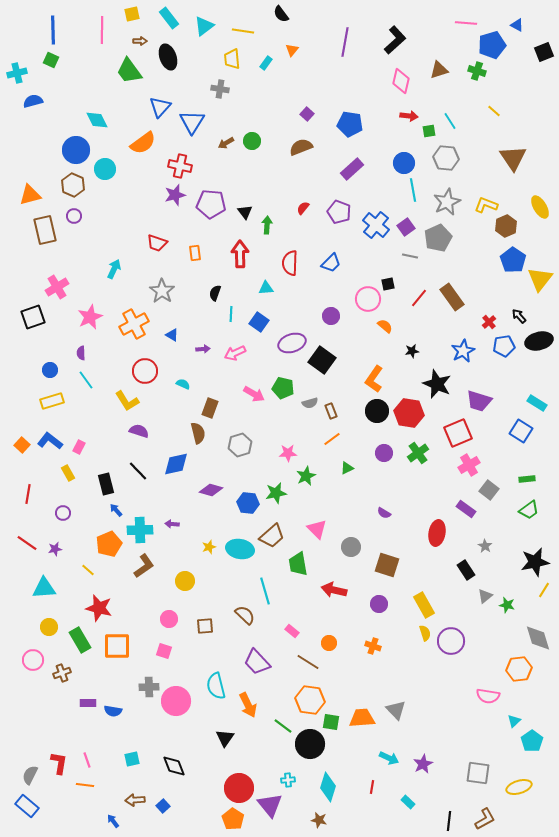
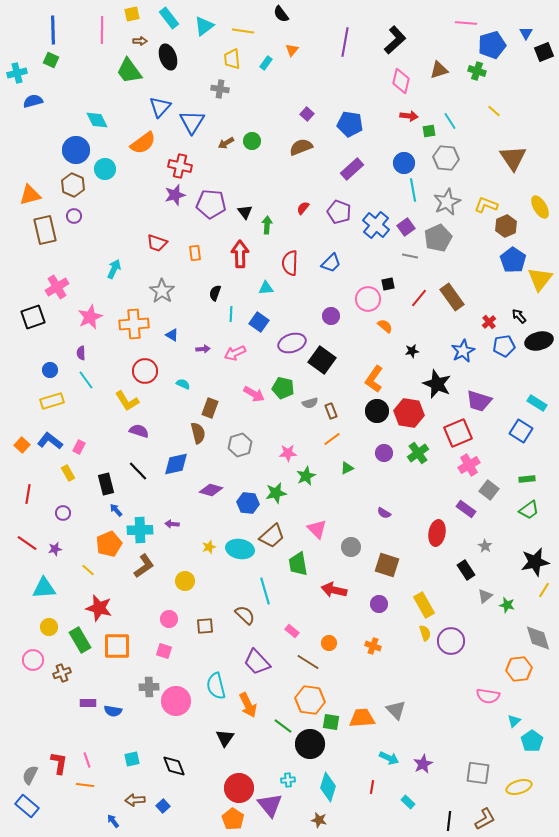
blue triangle at (517, 25): moved 9 px right, 8 px down; rotated 32 degrees clockwise
orange cross at (134, 324): rotated 24 degrees clockwise
